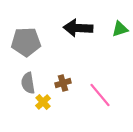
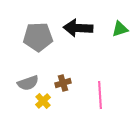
gray pentagon: moved 12 px right, 5 px up
gray semicircle: rotated 100 degrees counterclockwise
pink line: rotated 36 degrees clockwise
yellow cross: moved 1 px up
